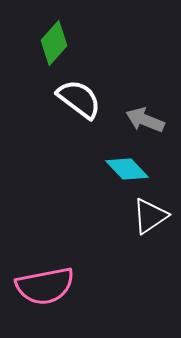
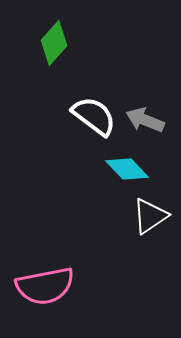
white semicircle: moved 15 px right, 17 px down
